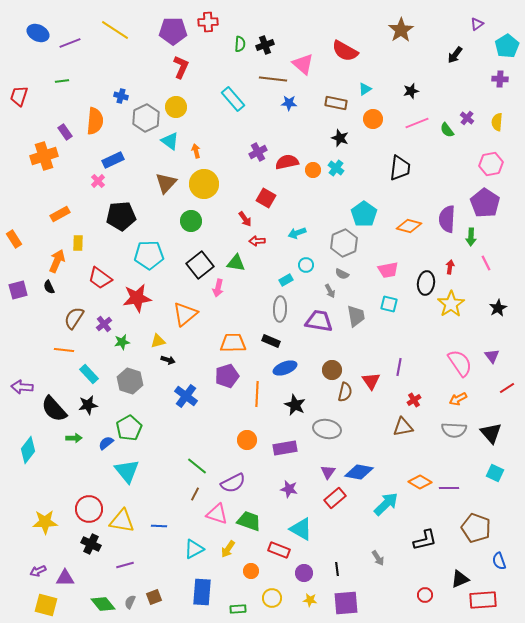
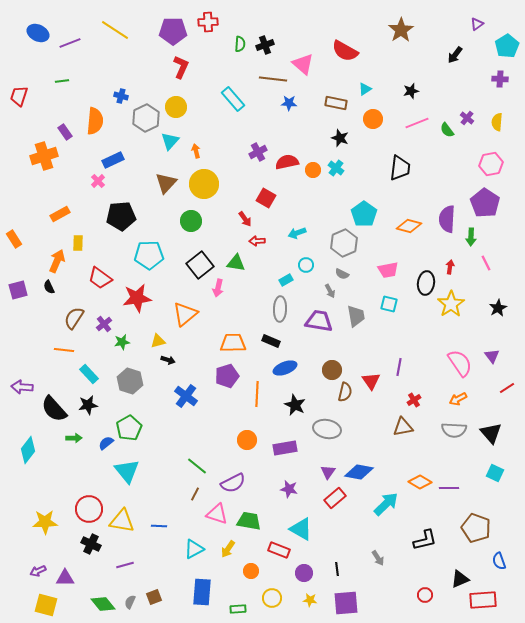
cyan triangle at (170, 141): rotated 36 degrees clockwise
green trapezoid at (249, 521): rotated 10 degrees counterclockwise
